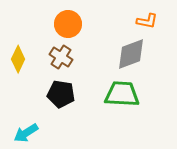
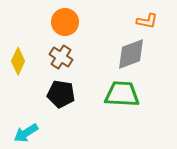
orange circle: moved 3 px left, 2 px up
yellow diamond: moved 2 px down
